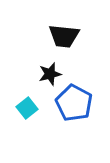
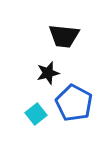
black star: moved 2 px left, 1 px up
cyan square: moved 9 px right, 6 px down
